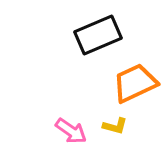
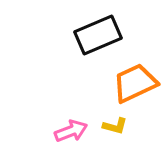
pink arrow: rotated 56 degrees counterclockwise
